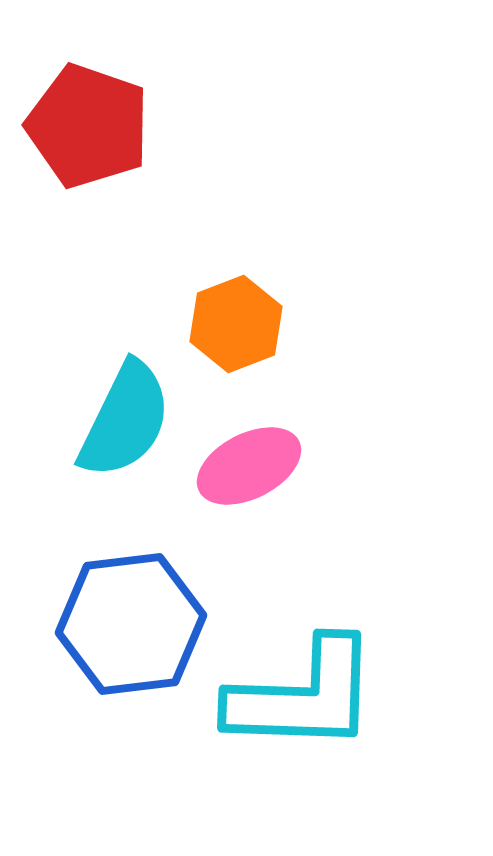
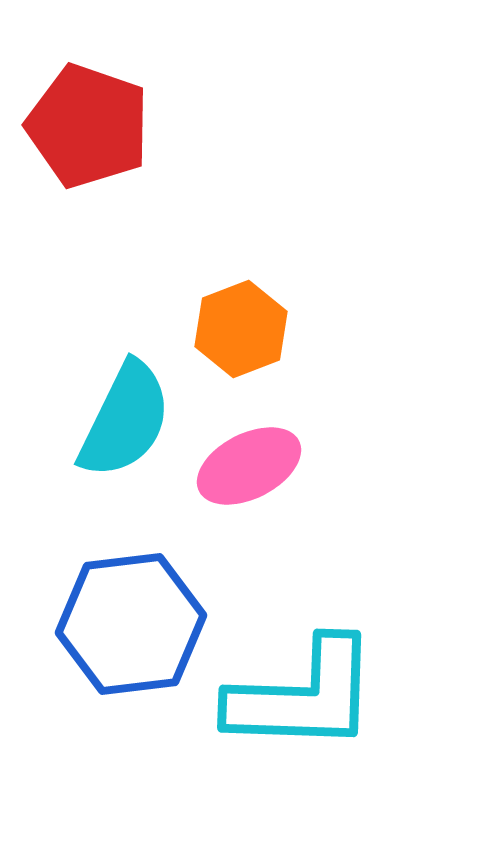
orange hexagon: moved 5 px right, 5 px down
